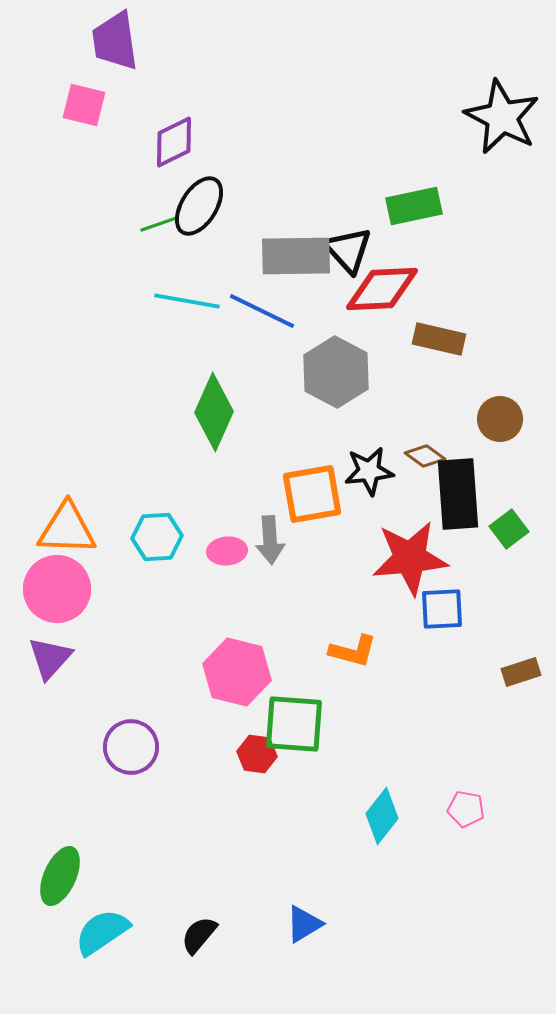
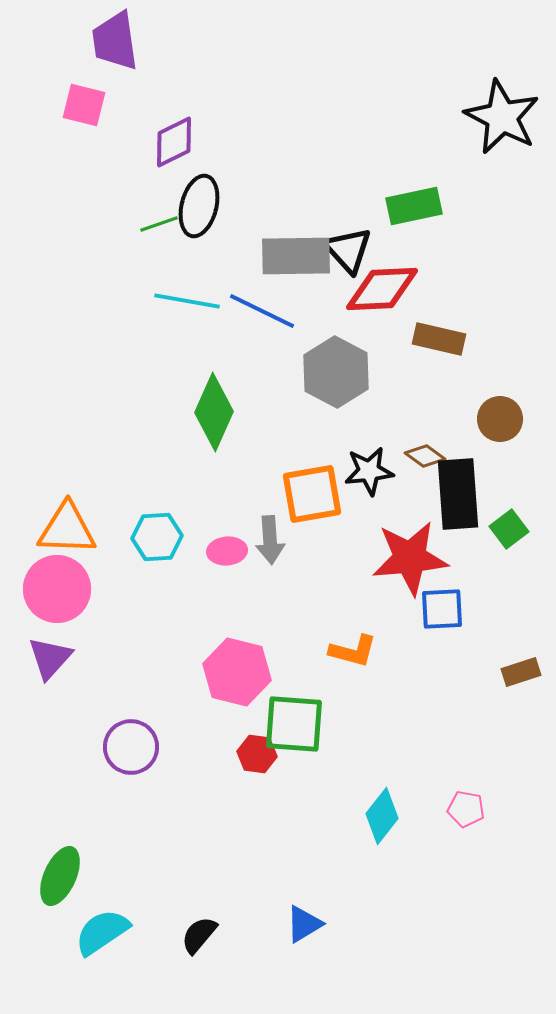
black ellipse at (199, 206): rotated 18 degrees counterclockwise
